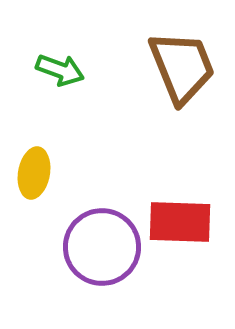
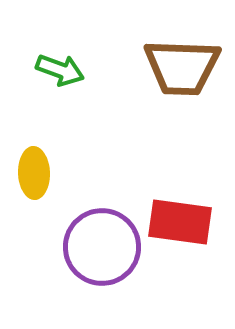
brown trapezoid: rotated 114 degrees clockwise
yellow ellipse: rotated 12 degrees counterclockwise
red rectangle: rotated 6 degrees clockwise
